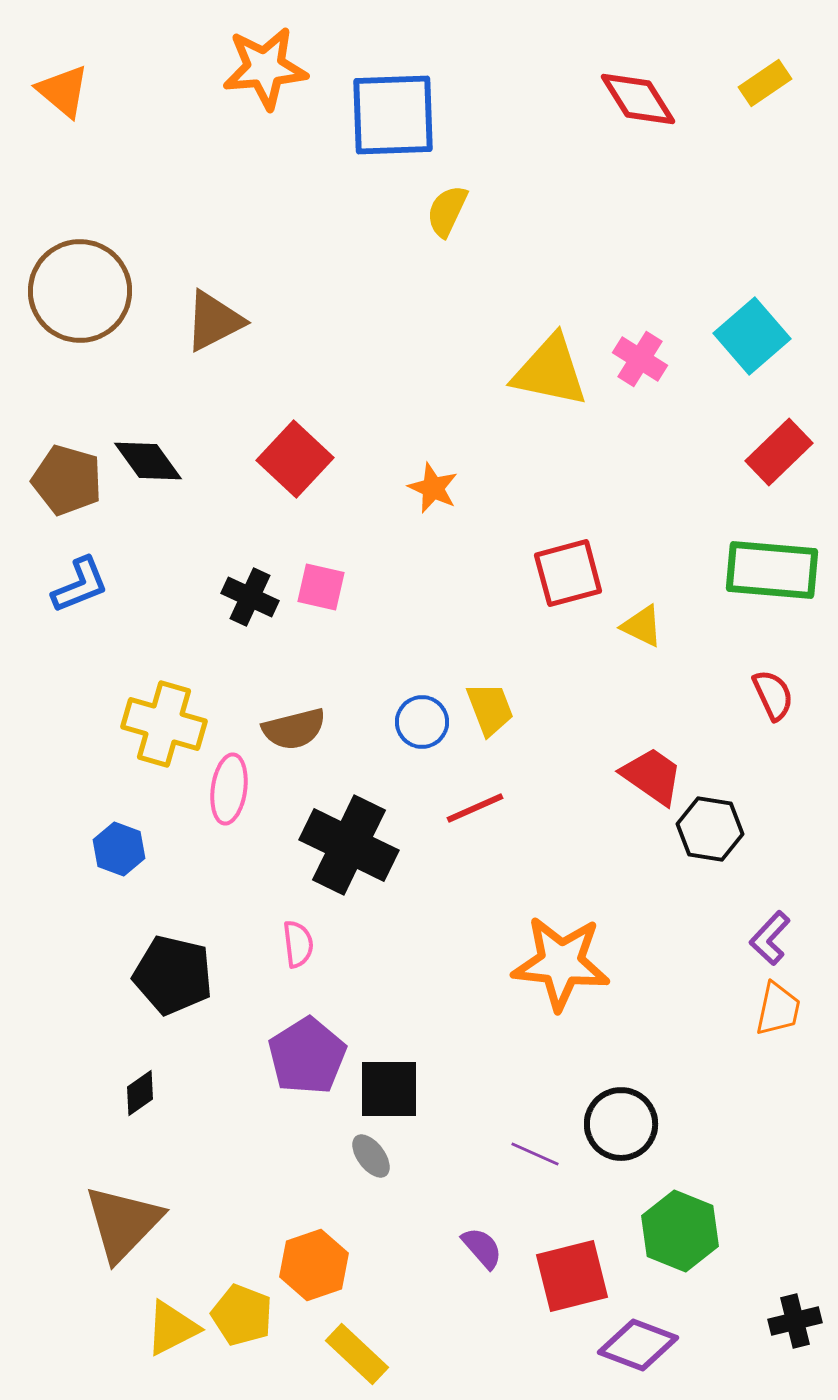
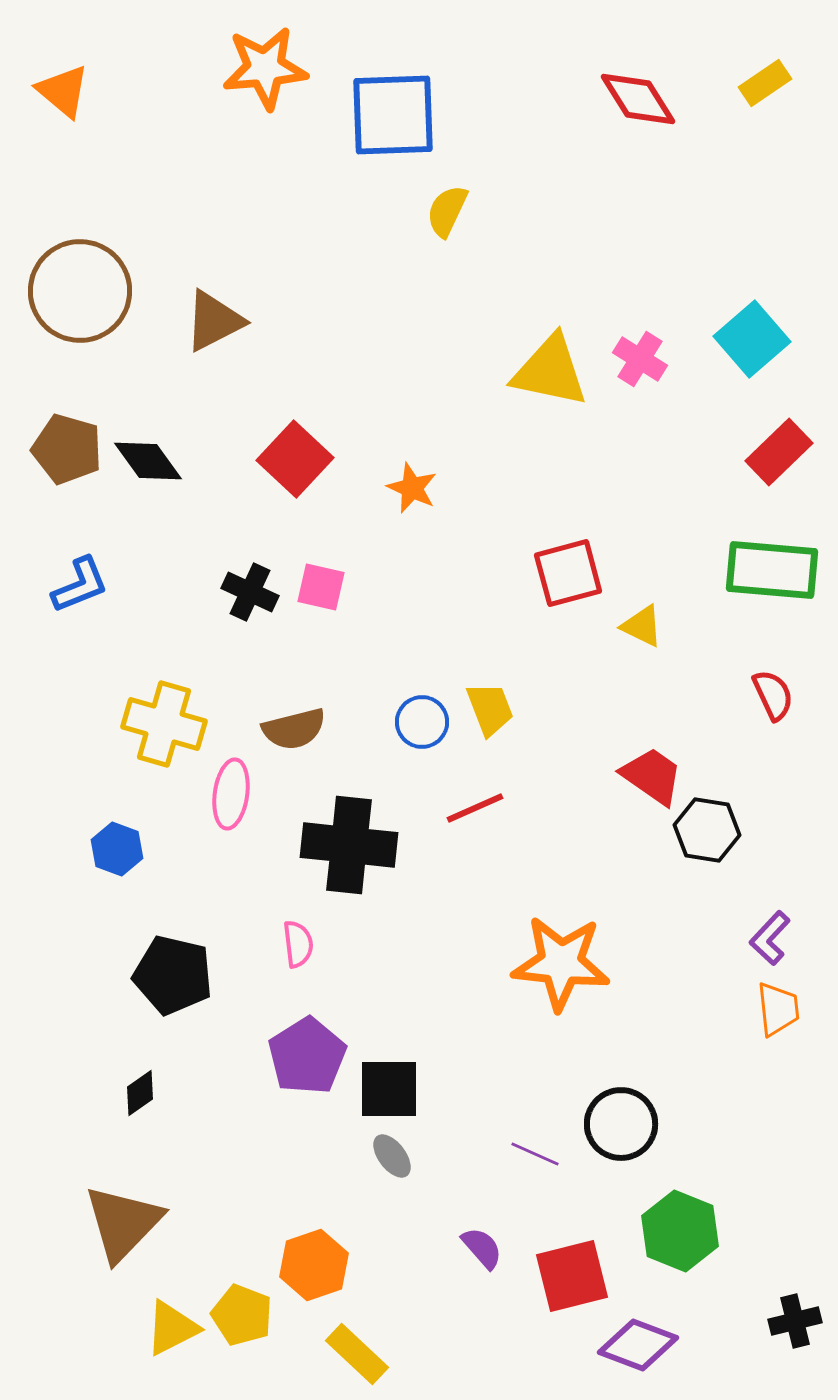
cyan square at (752, 336): moved 3 px down
brown pentagon at (67, 480): moved 31 px up
orange star at (433, 488): moved 21 px left
black cross at (250, 597): moved 5 px up
pink ellipse at (229, 789): moved 2 px right, 5 px down
black hexagon at (710, 829): moved 3 px left, 1 px down
black cross at (349, 845): rotated 20 degrees counterclockwise
blue hexagon at (119, 849): moved 2 px left
orange trapezoid at (778, 1009): rotated 18 degrees counterclockwise
gray ellipse at (371, 1156): moved 21 px right
